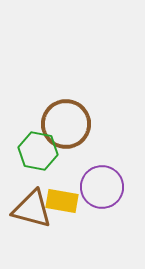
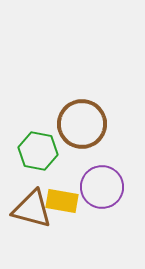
brown circle: moved 16 px right
